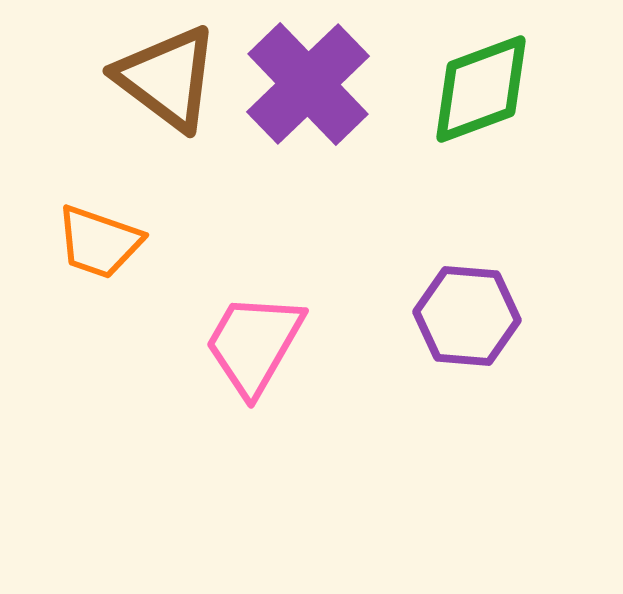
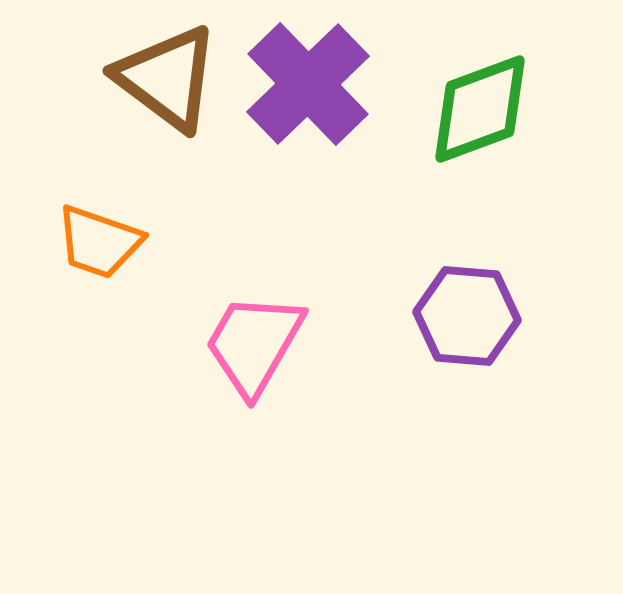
green diamond: moved 1 px left, 20 px down
